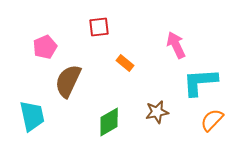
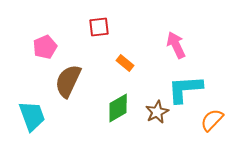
cyan L-shape: moved 15 px left, 7 px down
brown star: rotated 15 degrees counterclockwise
cyan trapezoid: rotated 8 degrees counterclockwise
green diamond: moved 9 px right, 14 px up
